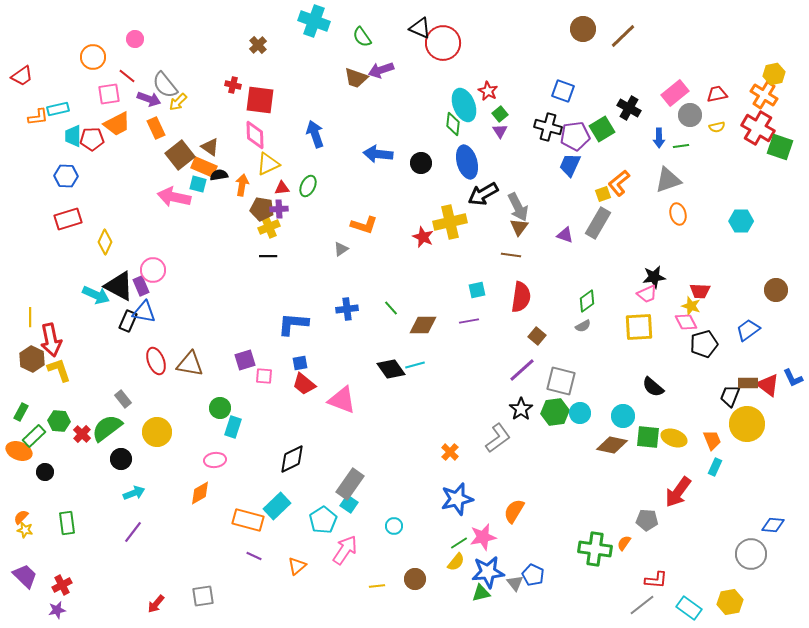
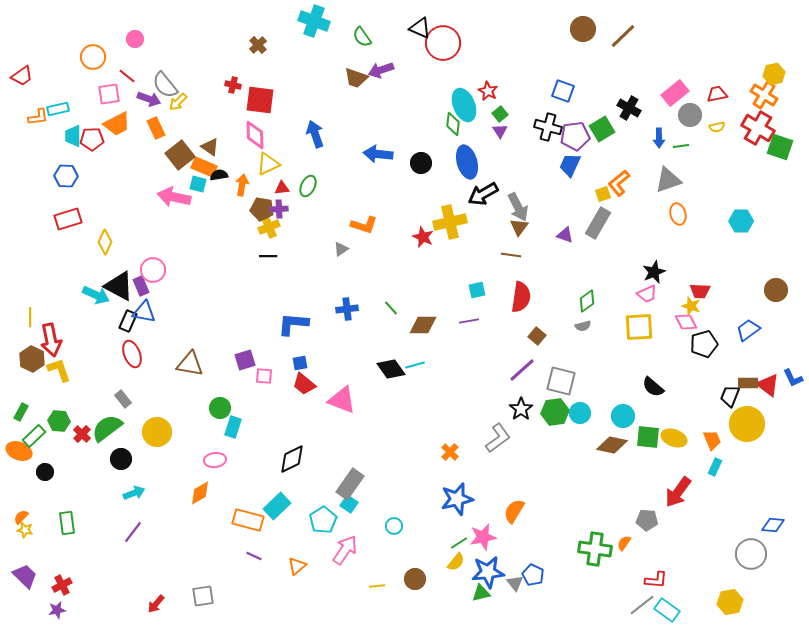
black star at (654, 277): moved 5 px up; rotated 15 degrees counterclockwise
gray semicircle at (583, 326): rotated 14 degrees clockwise
red ellipse at (156, 361): moved 24 px left, 7 px up
cyan rectangle at (689, 608): moved 22 px left, 2 px down
